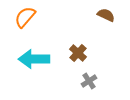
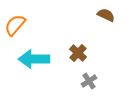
orange semicircle: moved 10 px left, 8 px down
